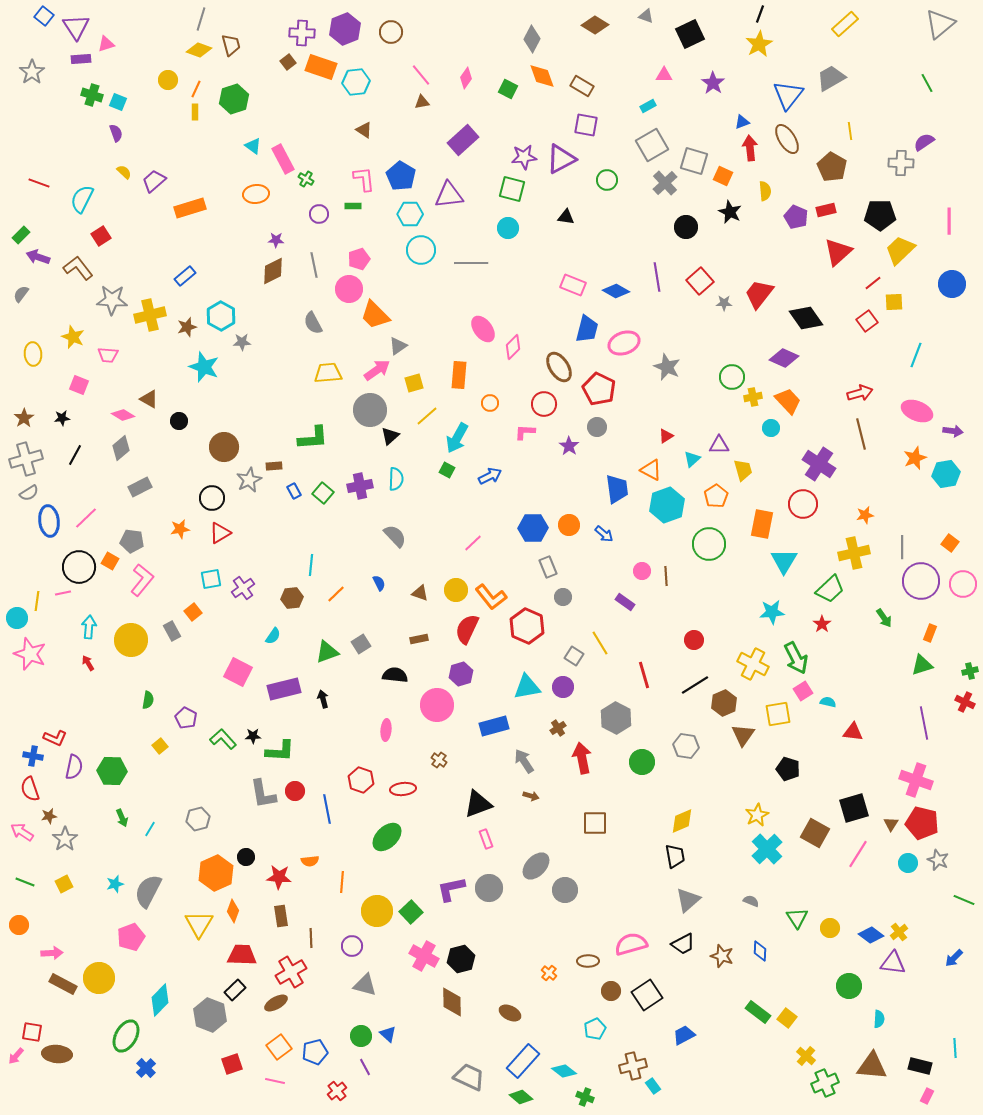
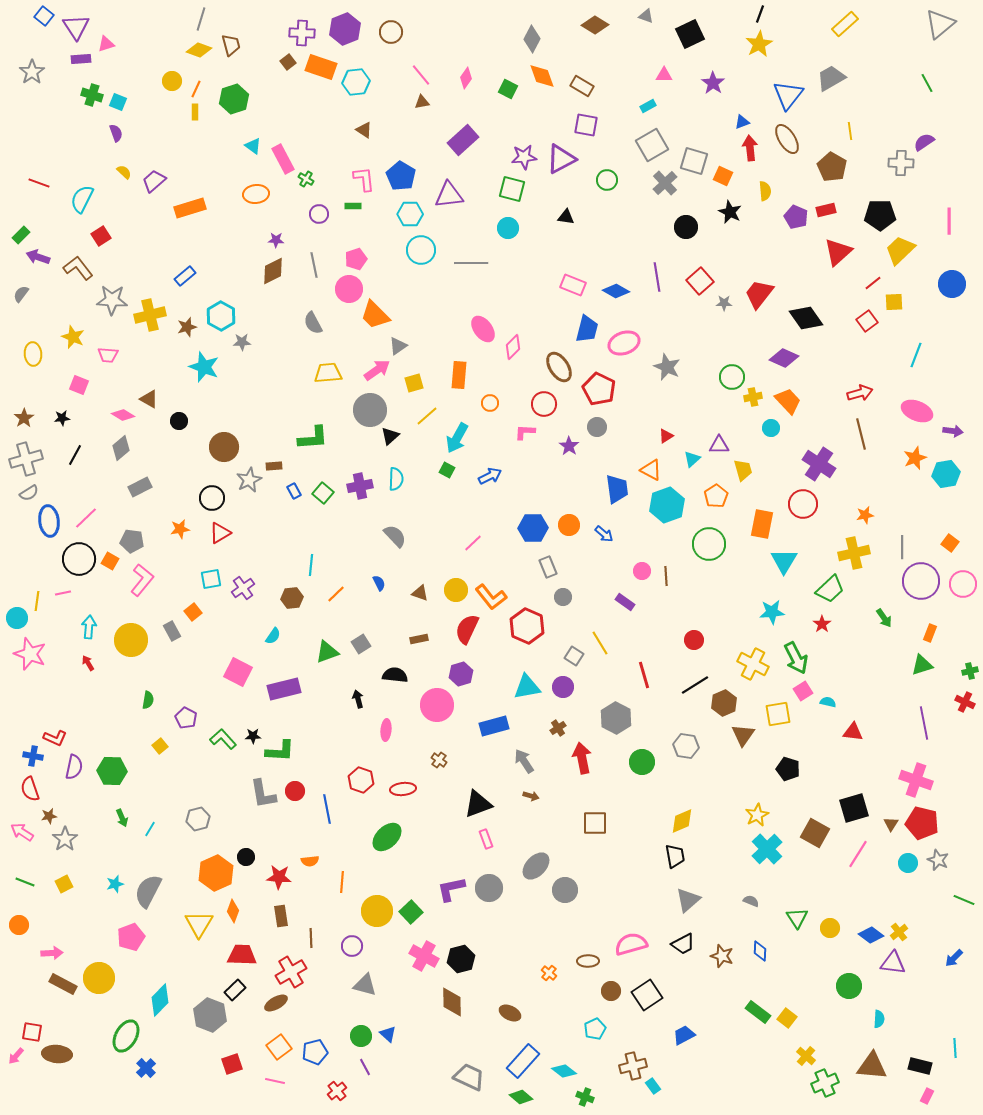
yellow circle at (168, 80): moved 4 px right, 1 px down
pink pentagon at (359, 259): moved 3 px left
black circle at (79, 567): moved 8 px up
black arrow at (323, 699): moved 35 px right
